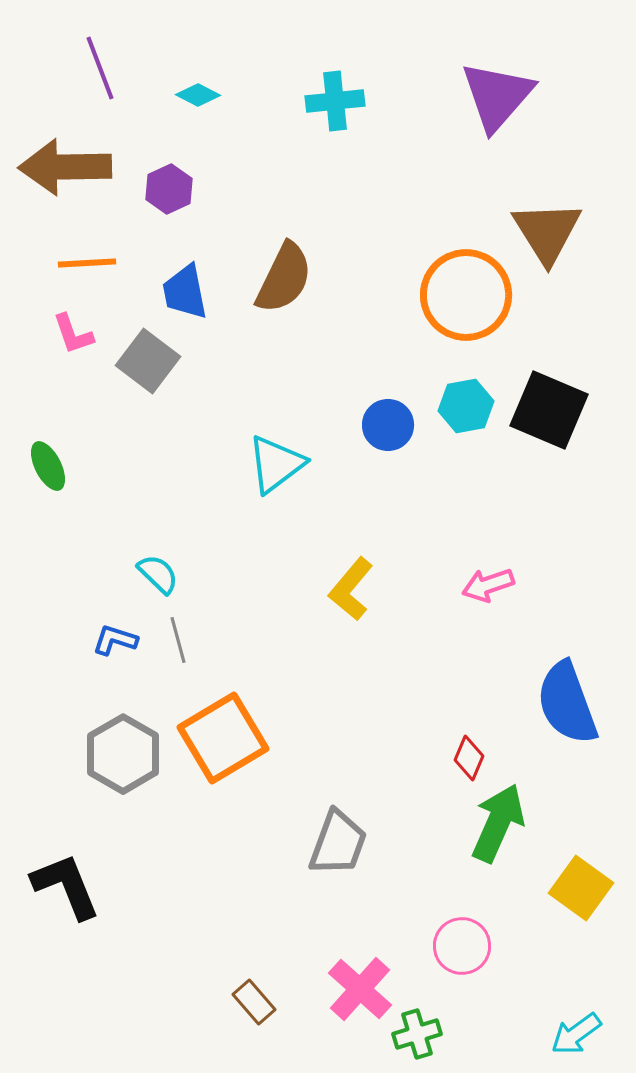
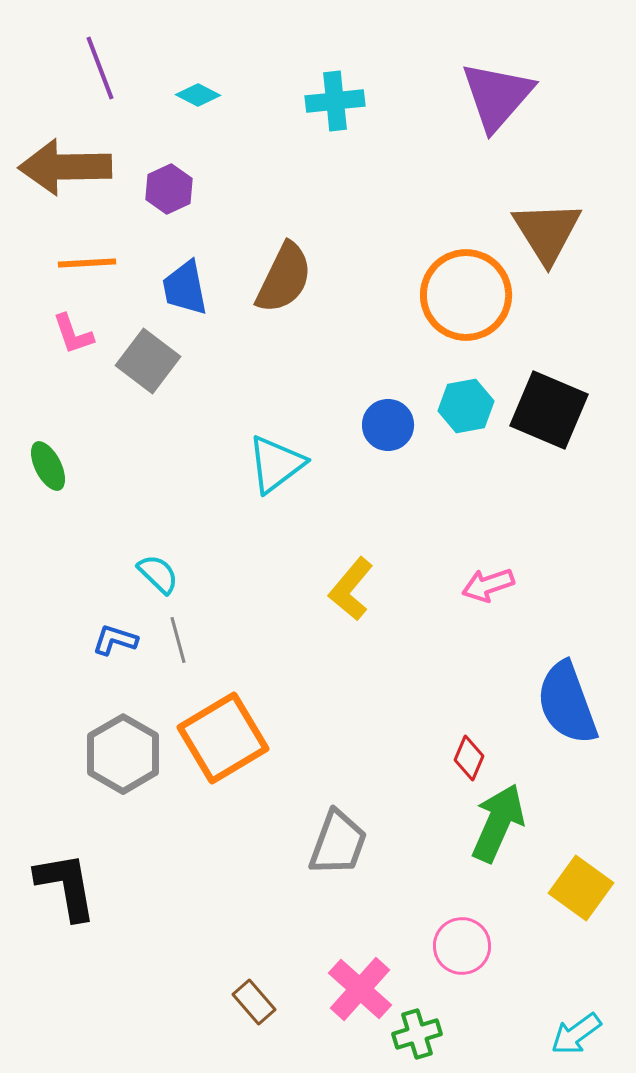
blue trapezoid: moved 4 px up
black L-shape: rotated 12 degrees clockwise
